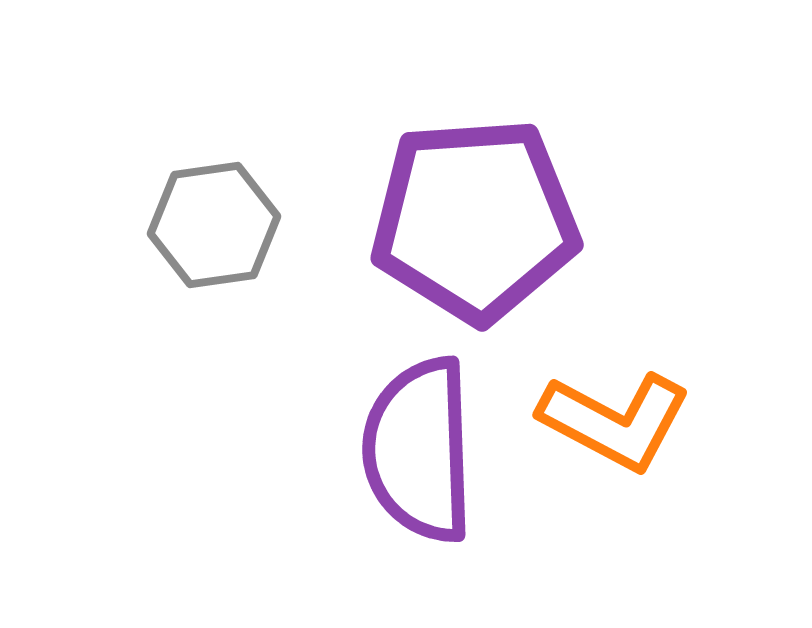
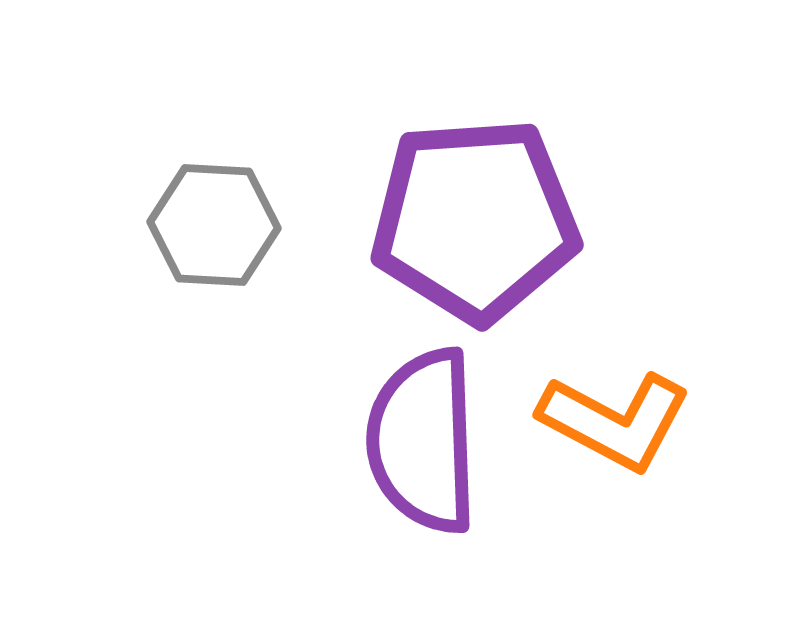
gray hexagon: rotated 11 degrees clockwise
purple semicircle: moved 4 px right, 9 px up
